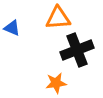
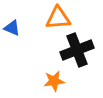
orange star: moved 2 px left, 2 px up
